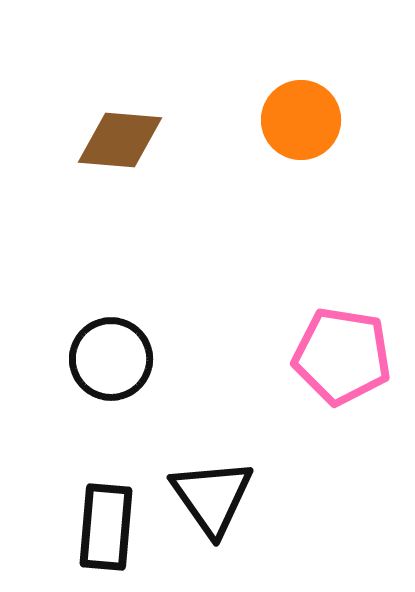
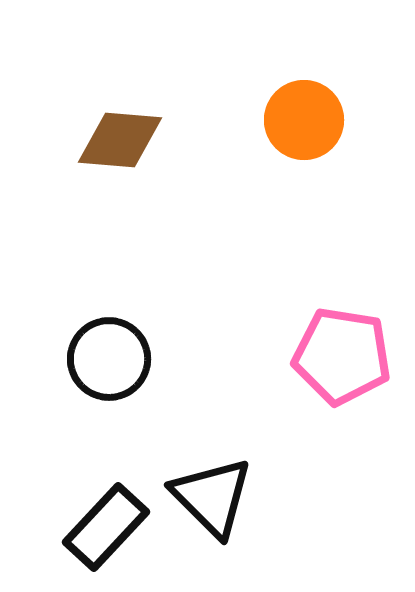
orange circle: moved 3 px right
black circle: moved 2 px left
black triangle: rotated 10 degrees counterclockwise
black rectangle: rotated 38 degrees clockwise
